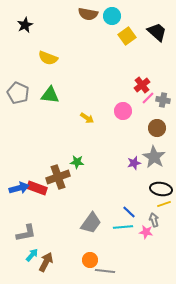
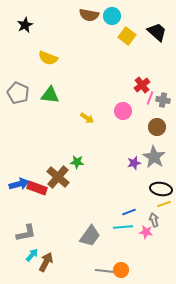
brown semicircle: moved 1 px right, 1 px down
yellow square: rotated 18 degrees counterclockwise
pink line: moved 2 px right; rotated 24 degrees counterclockwise
brown circle: moved 1 px up
brown cross: rotated 30 degrees counterclockwise
blue arrow: moved 4 px up
blue line: rotated 64 degrees counterclockwise
gray trapezoid: moved 1 px left, 13 px down
orange circle: moved 31 px right, 10 px down
